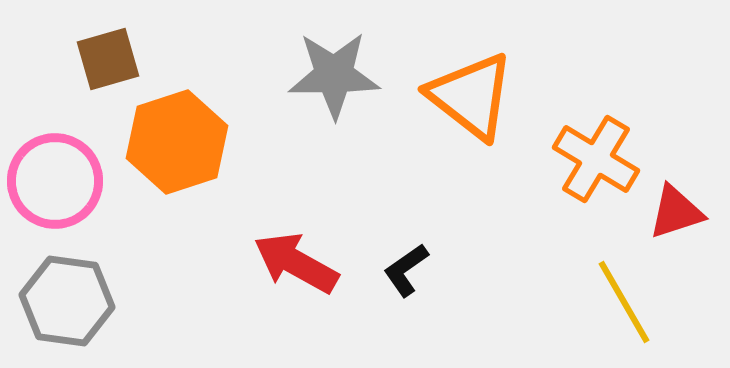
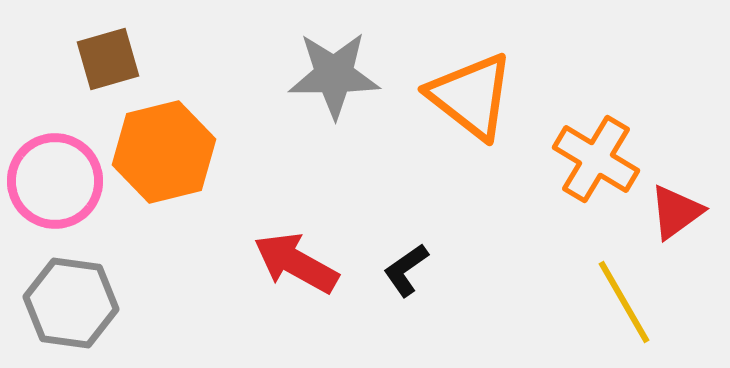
orange hexagon: moved 13 px left, 10 px down; rotated 4 degrees clockwise
red triangle: rotated 18 degrees counterclockwise
gray hexagon: moved 4 px right, 2 px down
